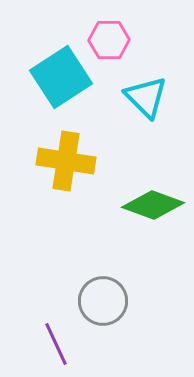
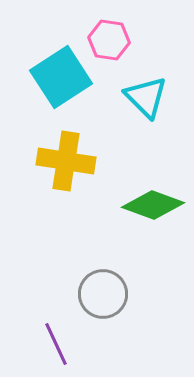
pink hexagon: rotated 9 degrees clockwise
gray circle: moved 7 px up
